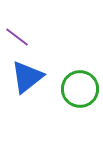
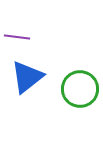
purple line: rotated 30 degrees counterclockwise
